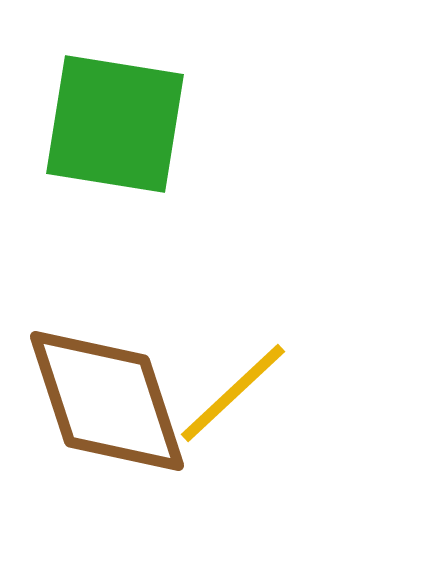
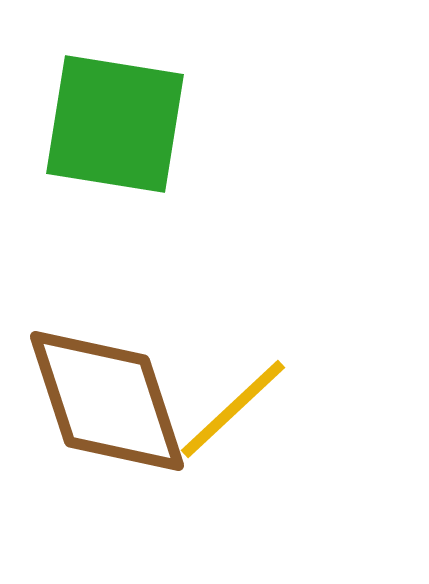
yellow line: moved 16 px down
